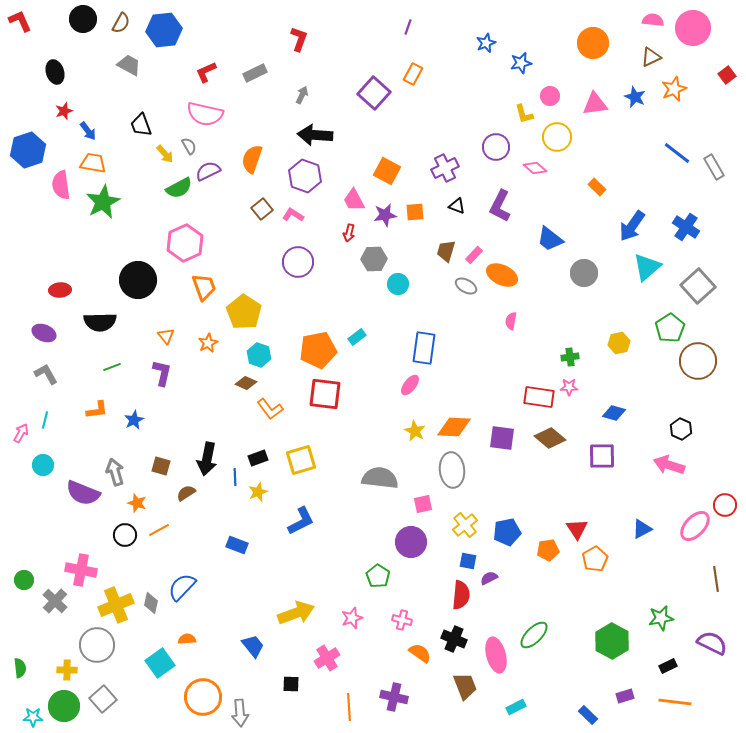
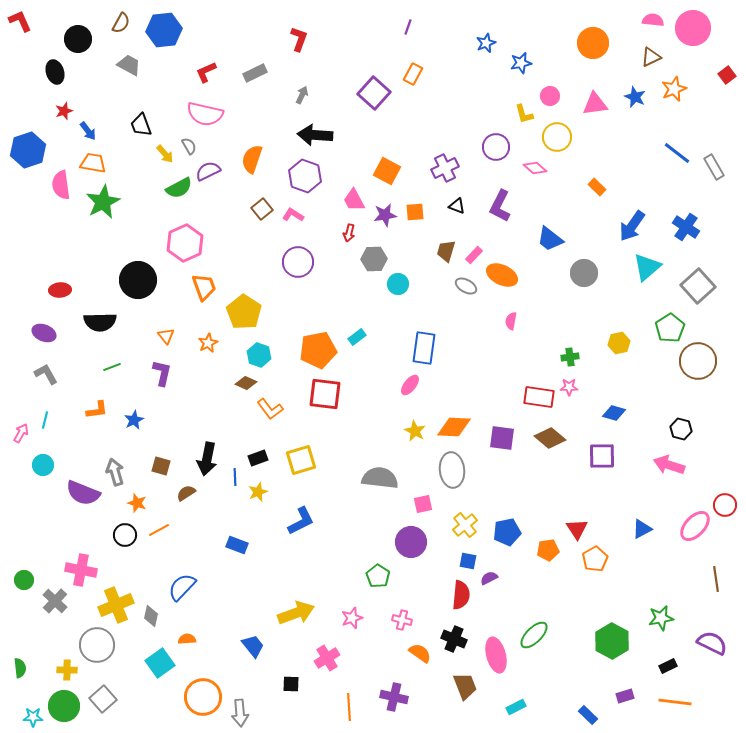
black circle at (83, 19): moved 5 px left, 20 px down
black hexagon at (681, 429): rotated 10 degrees counterclockwise
gray diamond at (151, 603): moved 13 px down
